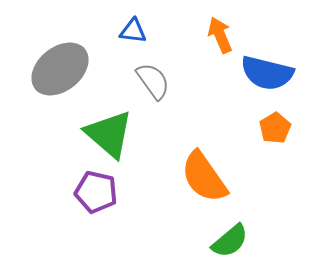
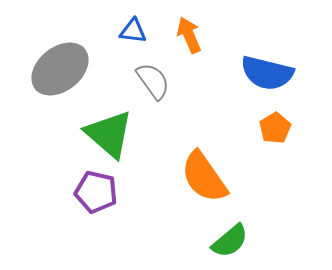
orange arrow: moved 31 px left
